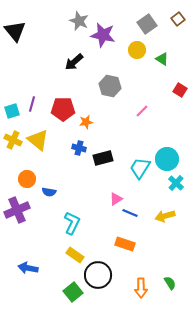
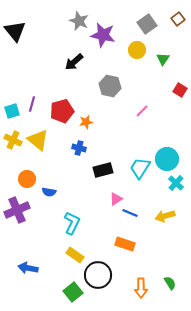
green triangle: moved 1 px right; rotated 32 degrees clockwise
red pentagon: moved 1 px left, 2 px down; rotated 15 degrees counterclockwise
black rectangle: moved 12 px down
